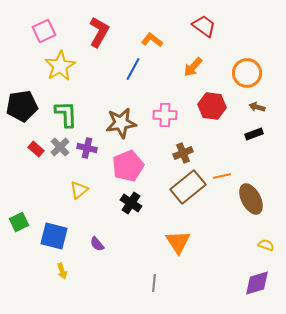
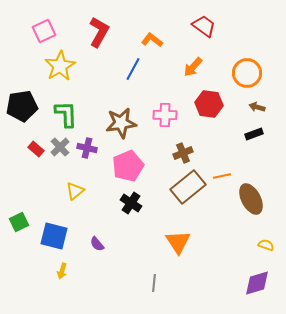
red hexagon: moved 3 px left, 2 px up
yellow triangle: moved 4 px left, 1 px down
yellow arrow: rotated 35 degrees clockwise
